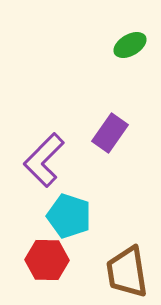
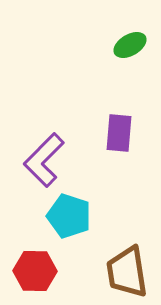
purple rectangle: moved 9 px right; rotated 30 degrees counterclockwise
red hexagon: moved 12 px left, 11 px down
